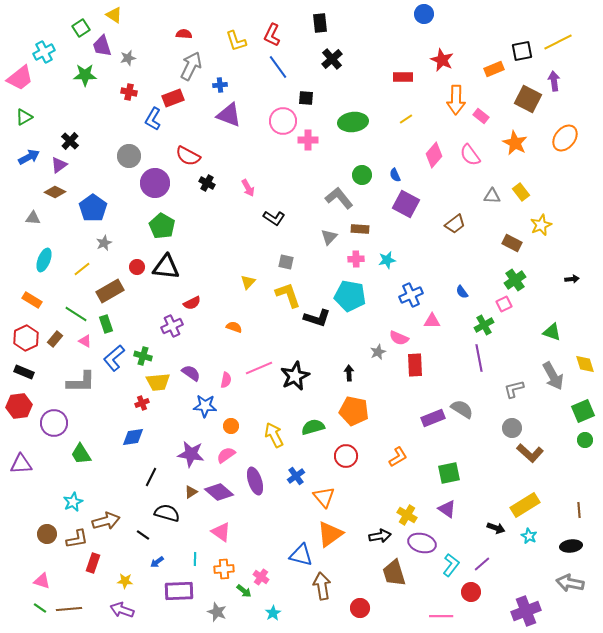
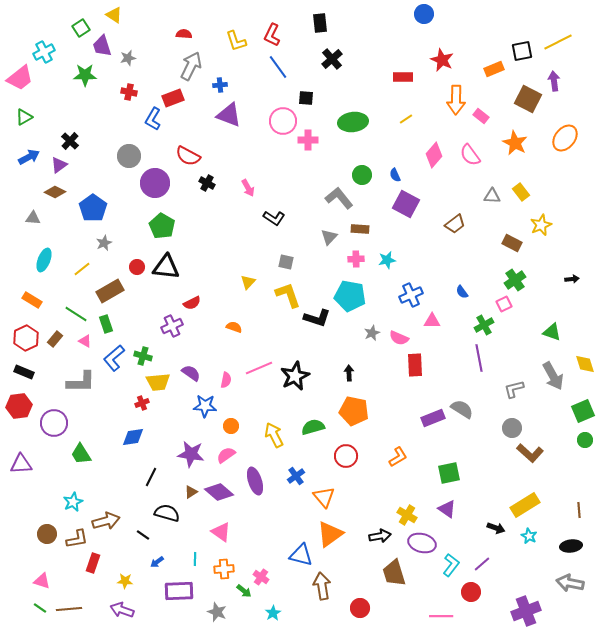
gray star at (378, 352): moved 6 px left, 19 px up
